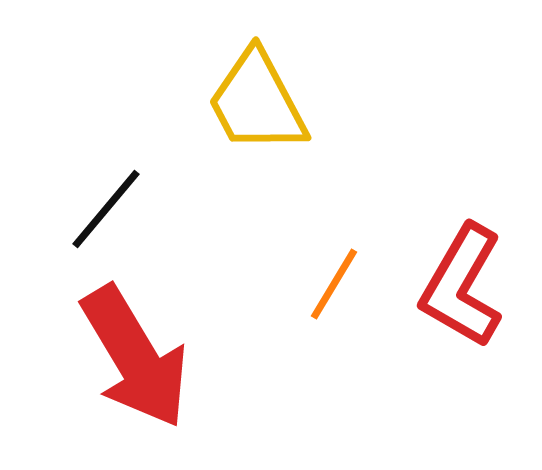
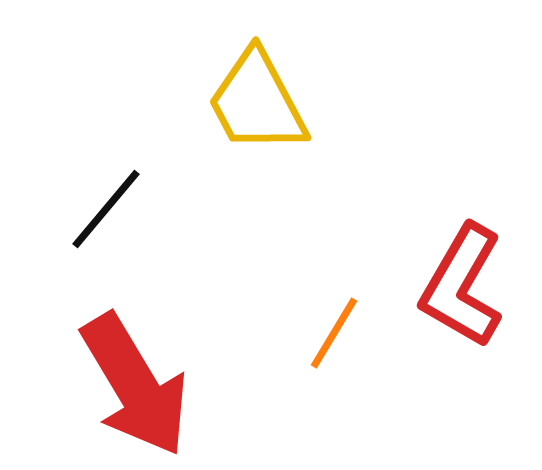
orange line: moved 49 px down
red arrow: moved 28 px down
